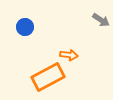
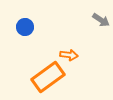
orange rectangle: rotated 8 degrees counterclockwise
